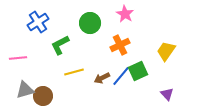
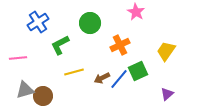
pink star: moved 11 px right, 2 px up
blue line: moved 2 px left, 3 px down
purple triangle: rotated 32 degrees clockwise
